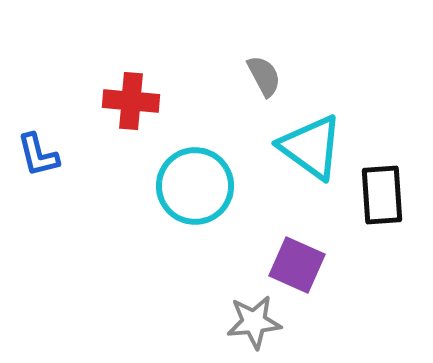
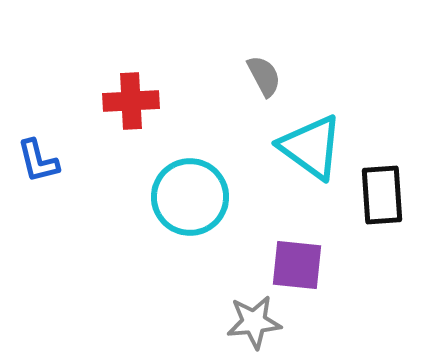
red cross: rotated 8 degrees counterclockwise
blue L-shape: moved 6 px down
cyan circle: moved 5 px left, 11 px down
purple square: rotated 18 degrees counterclockwise
